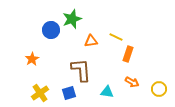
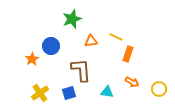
blue circle: moved 16 px down
